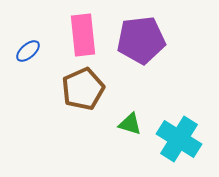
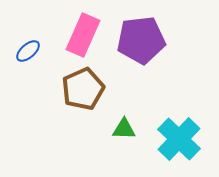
pink rectangle: rotated 30 degrees clockwise
green triangle: moved 6 px left, 5 px down; rotated 15 degrees counterclockwise
cyan cross: rotated 12 degrees clockwise
